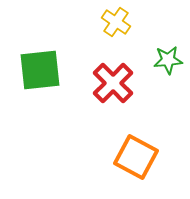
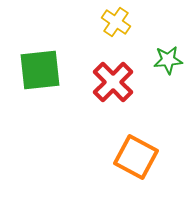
red cross: moved 1 px up
